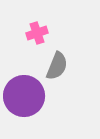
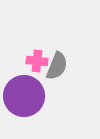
pink cross: moved 28 px down; rotated 25 degrees clockwise
